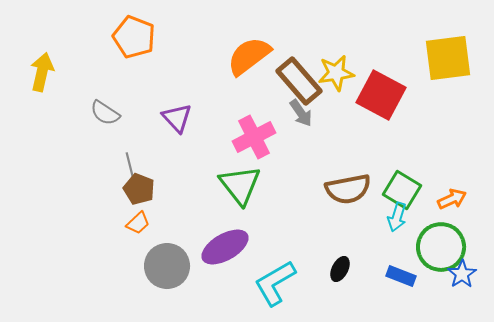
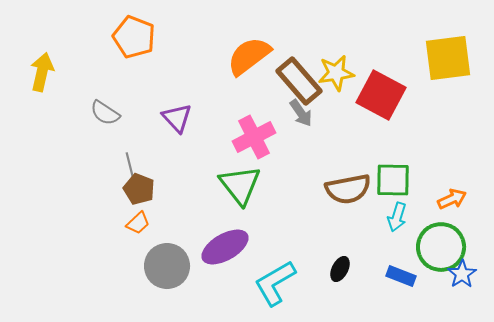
green square: moved 9 px left, 10 px up; rotated 30 degrees counterclockwise
